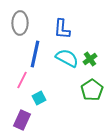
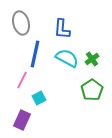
gray ellipse: moved 1 px right; rotated 15 degrees counterclockwise
green cross: moved 2 px right
